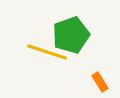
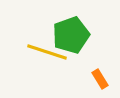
orange rectangle: moved 3 px up
